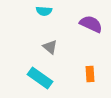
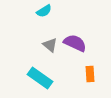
cyan semicircle: rotated 35 degrees counterclockwise
purple semicircle: moved 16 px left, 19 px down
gray triangle: moved 2 px up
